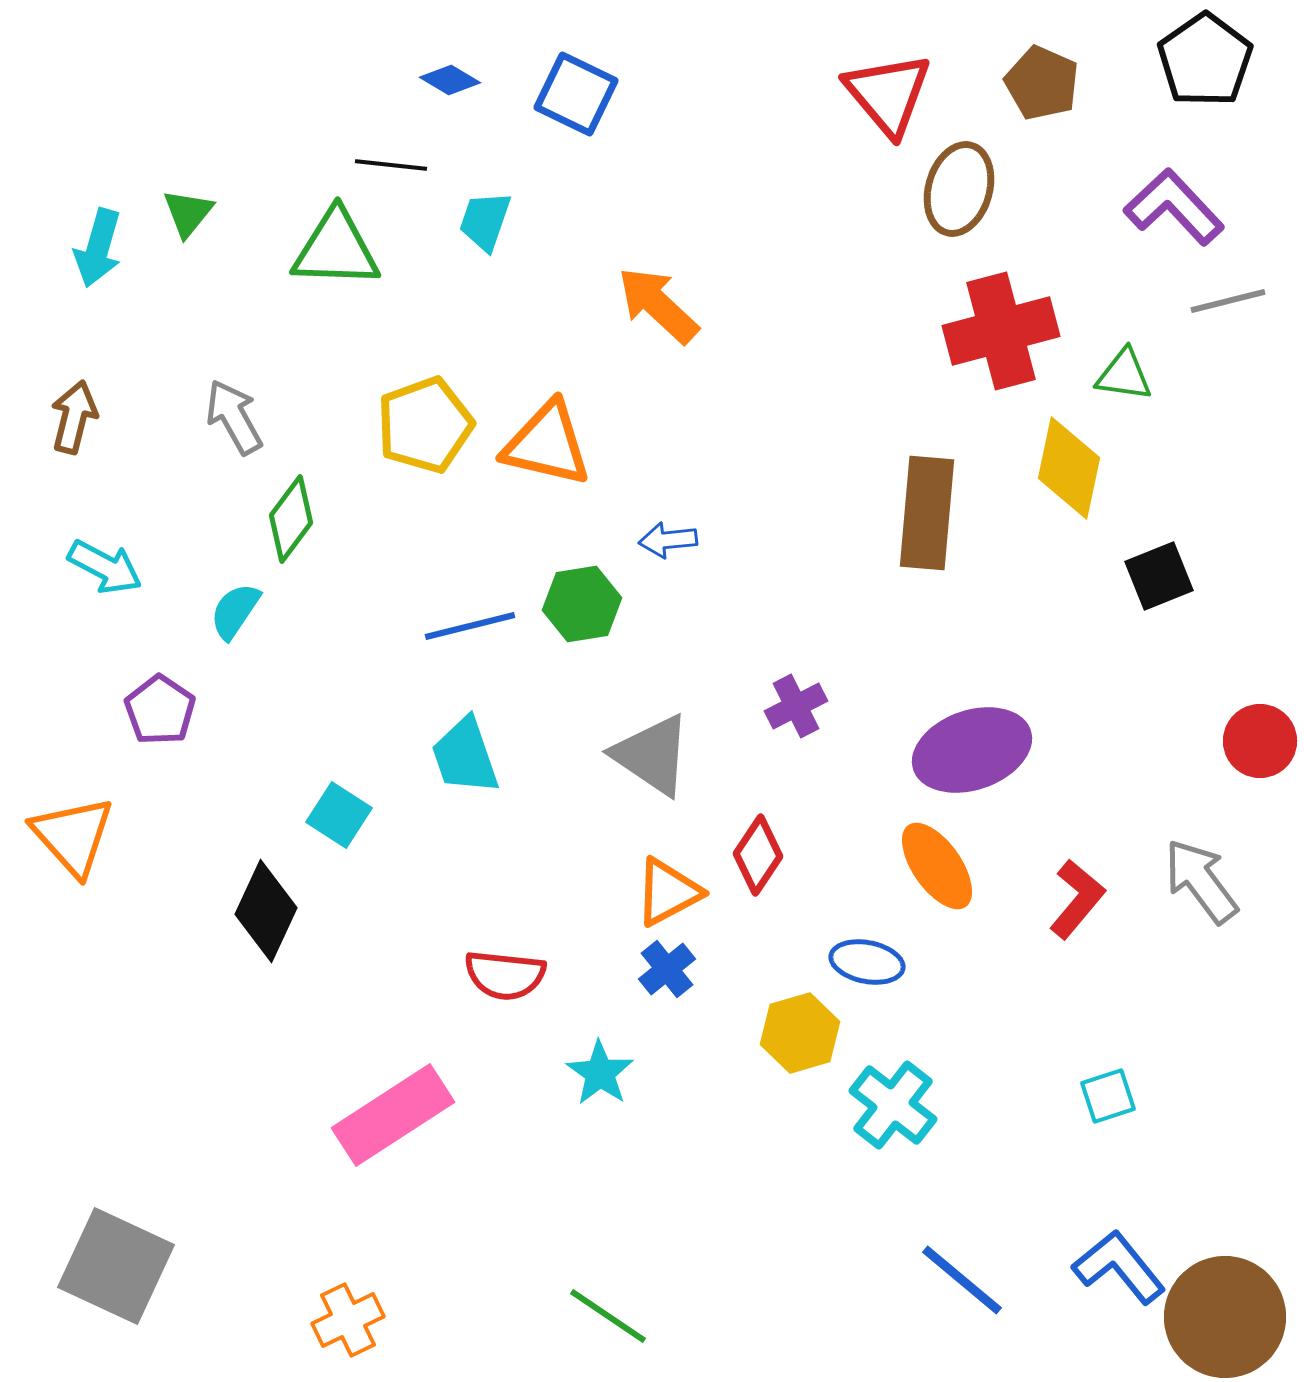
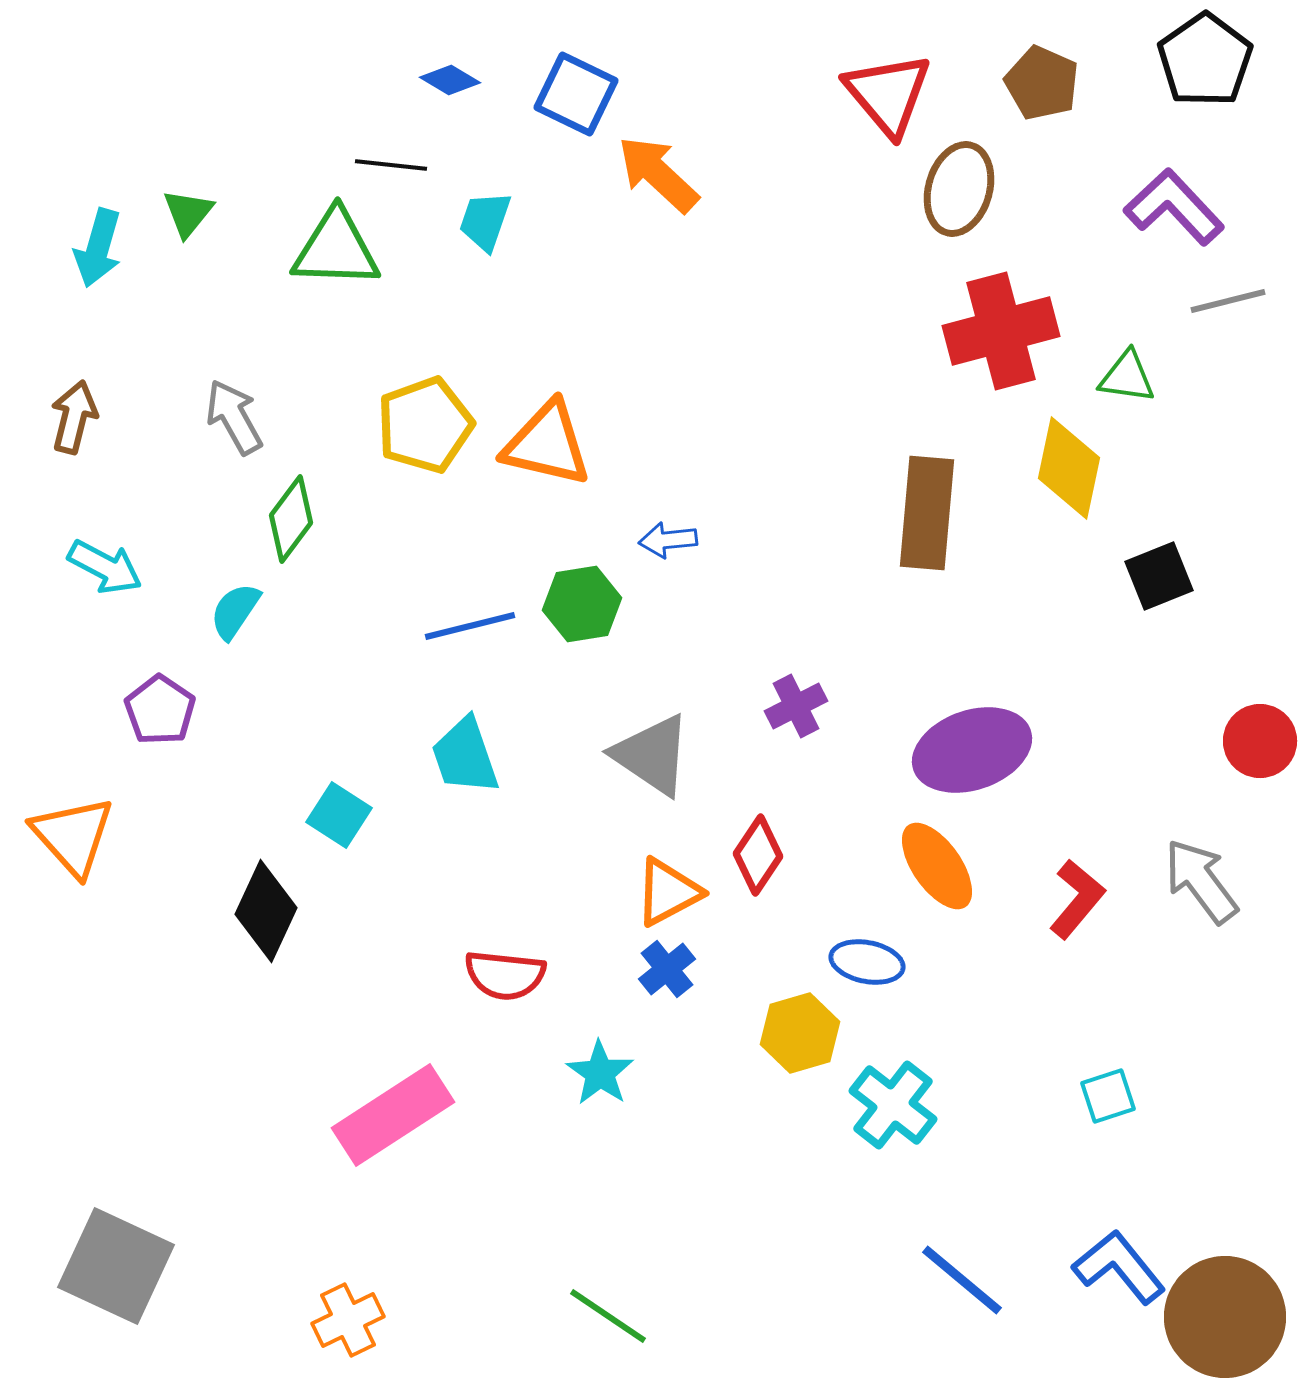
orange arrow at (658, 305): moved 131 px up
green triangle at (1124, 375): moved 3 px right, 2 px down
